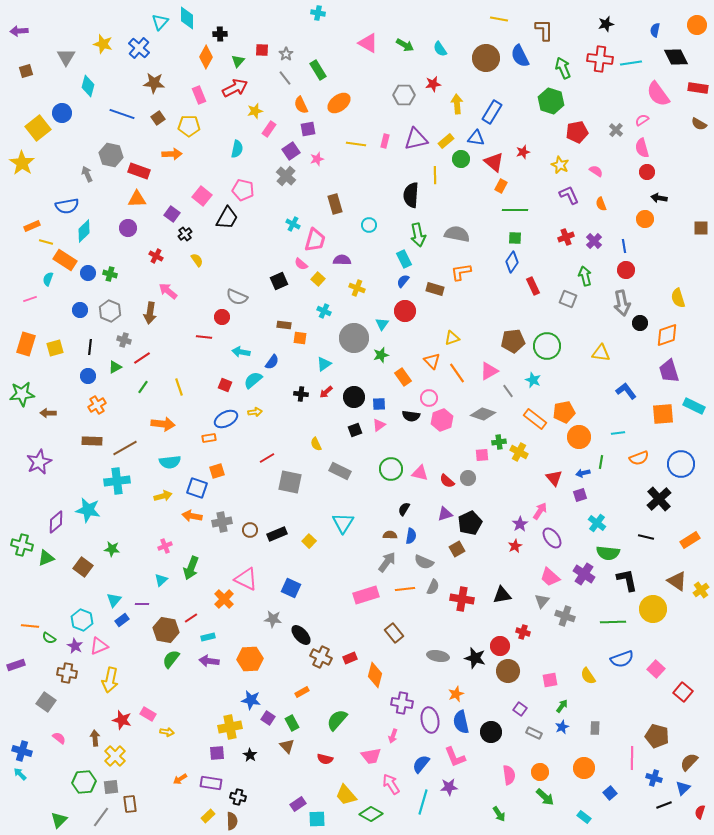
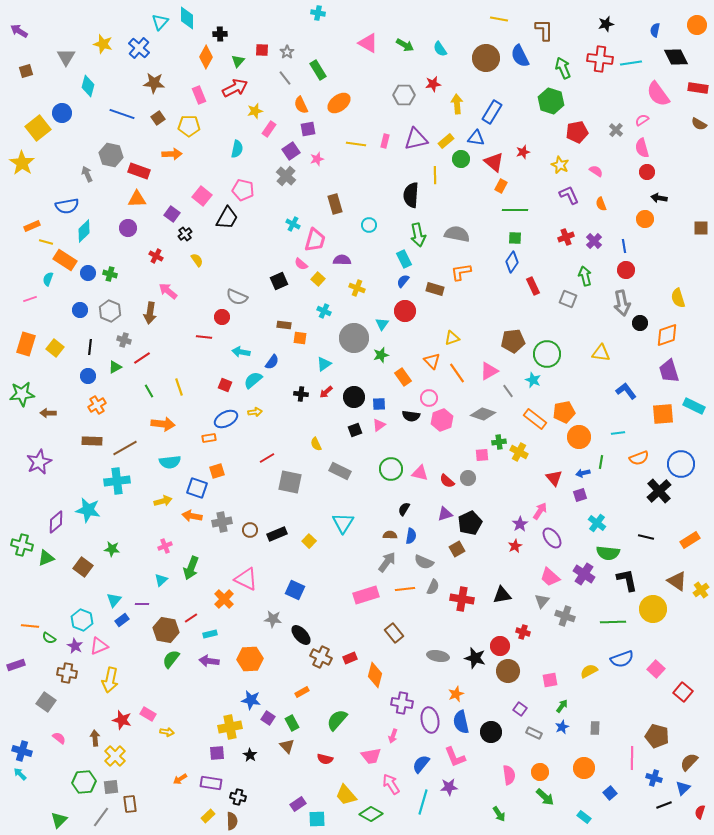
purple arrow at (19, 31): rotated 36 degrees clockwise
gray star at (286, 54): moved 1 px right, 2 px up
green circle at (547, 346): moved 8 px down
yellow square at (55, 348): rotated 36 degrees counterclockwise
green line at (143, 387): moved 6 px right, 4 px down; rotated 64 degrees counterclockwise
yellow arrow at (163, 496): moved 5 px down
black cross at (659, 499): moved 8 px up
blue square at (291, 588): moved 4 px right, 2 px down
cyan rectangle at (208, 637): moved 2 px right, 3 px up
yellow semicircle at (588, 676): moved 1 px right, 5 px up; rotated 96 degrees clockwise
